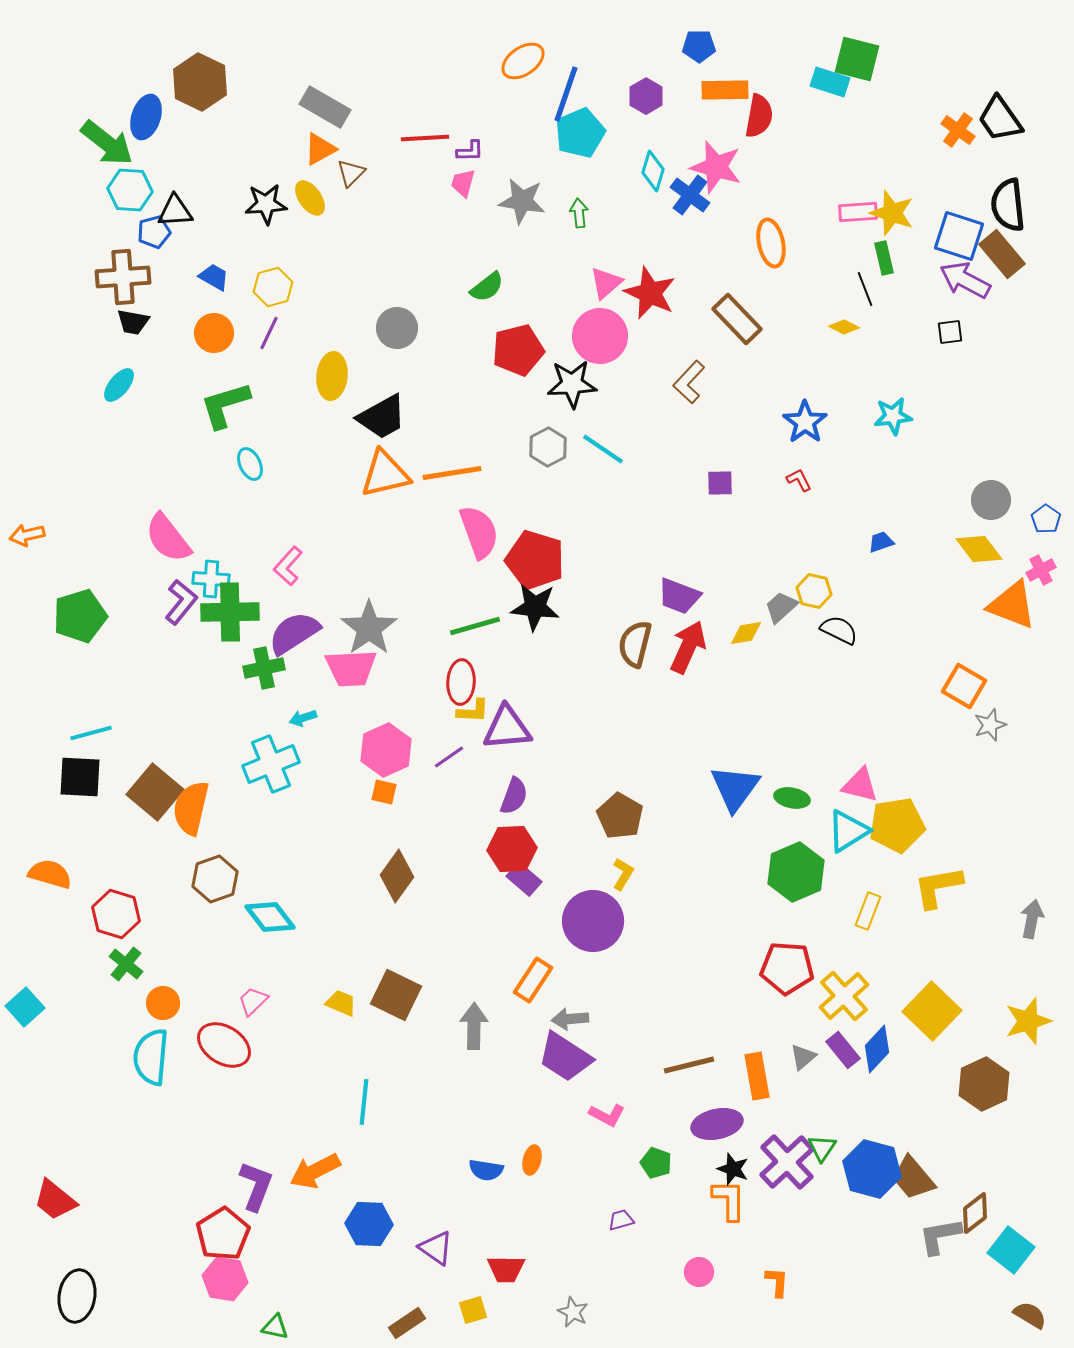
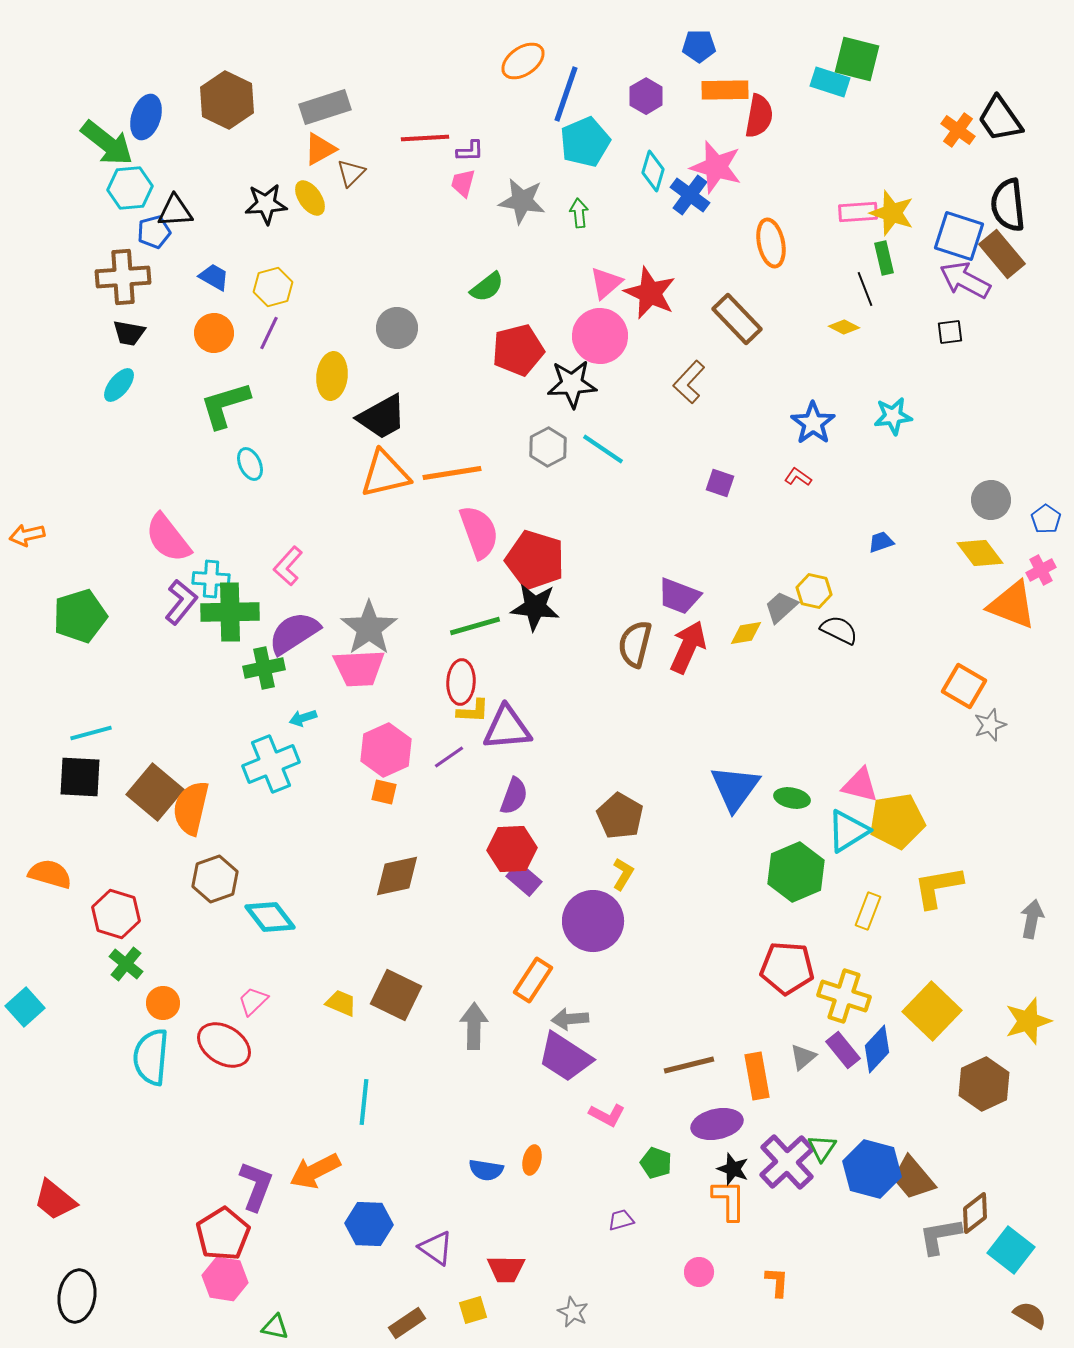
brown hexagon at (200, 82): moved 27 px right, 18 px down
gray rectangle at (325, 107): rotated 48 degrees counterclockwise
cyan pentagon at (580, 133): moved 5 px right, 9 px down
cyan hexagon at (130, 190): moved 2 px up; rotated 9 degrees counterclockwise
black trapezoid at (133, 322): moved 4 px left, 11 px down
blue star at (805, 422): moved 8 px right, 1 px down
red L-shape at (799, 480): moved 1 px left, 3 px up; rotated 28 degrees counterclockwise
purple square at (720, 483): rotated 20 degrees clockwise
yellow diamond at (979, 549): moved 1 px right, 4 px down
pink trapezoid at (351, 668): moved 8 px right
yellow pentagon at (897, 825): moved 4 px up
brown diamond at (397, 876): rotated 42 degrees clockwise
yellow cross at (844, 996): rotated 30 degrees counterclockwise
